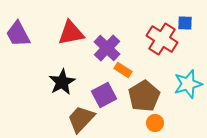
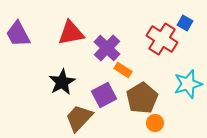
blue square: rotated 28 degrees clockwise
brown pentagon: moved 2 px left, 2 px down
brown trapezoid: moved 2 px left, 1 px up
